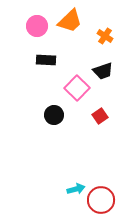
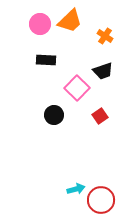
pink circle: moved 3 px right, 2 px up
